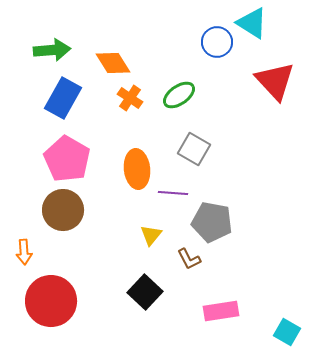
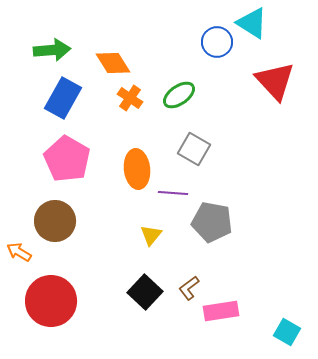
brown circle: moved 8 px left, 11 px down
orange arrow: moved 5 px left; rotated 125 degrees clockwise
brown L-shape: moved 29 px down; rotated 80 degrees clockwise
